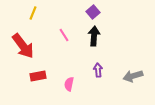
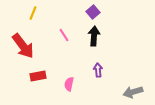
gray arrow: moved 16 px down
